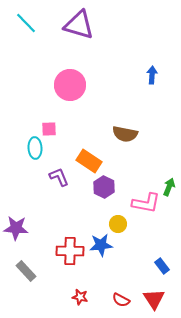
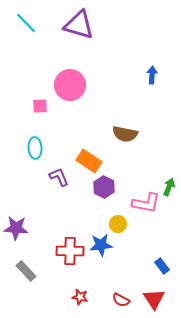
pink square: moved 9 px left, 23 px up
